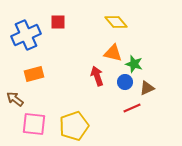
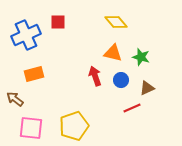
green star: moved 7 px right, 7 px up
red arrow: moved 2 px left
blue circle: moved 4 px left, 2 px up
pink square: moved 3 px left, 4 px down
